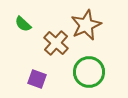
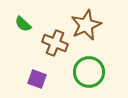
brown cross: moved 1 px left; rotated 20 degrees counterclockwise
